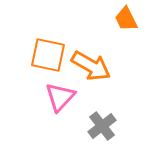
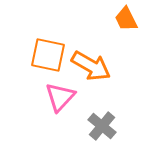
gray cross: rotated 12 degrees counterclockwise
